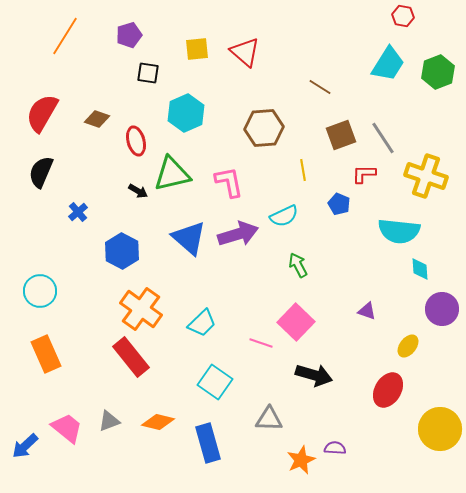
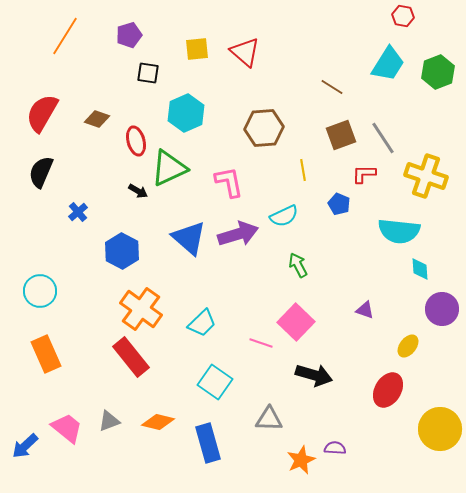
brown line at (320, 87): moved 12 px right
green triangle at (172, 174): moved 3 px left, 6 px up; rotated 12 degrees counterclockwise
purple triangle at (367, 311): moved 2 px left, 1 px up
